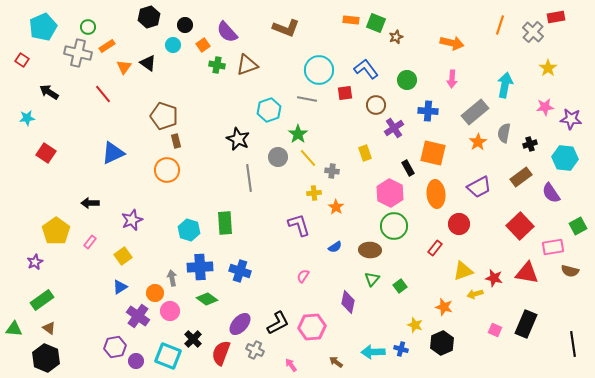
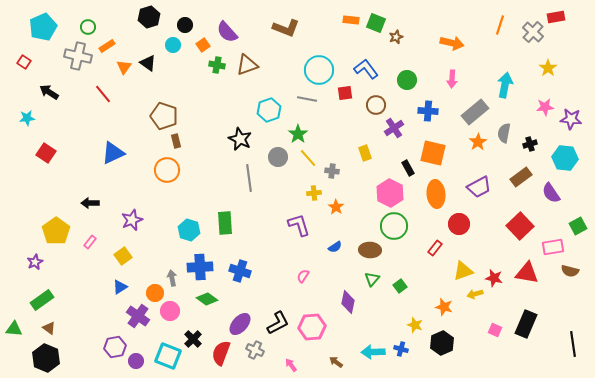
gray cross at (78, 53): moved 3 px down
red square at (22, 60): moved 2 px right, 2 px down
black star at (238, 139): moved 2 px right
